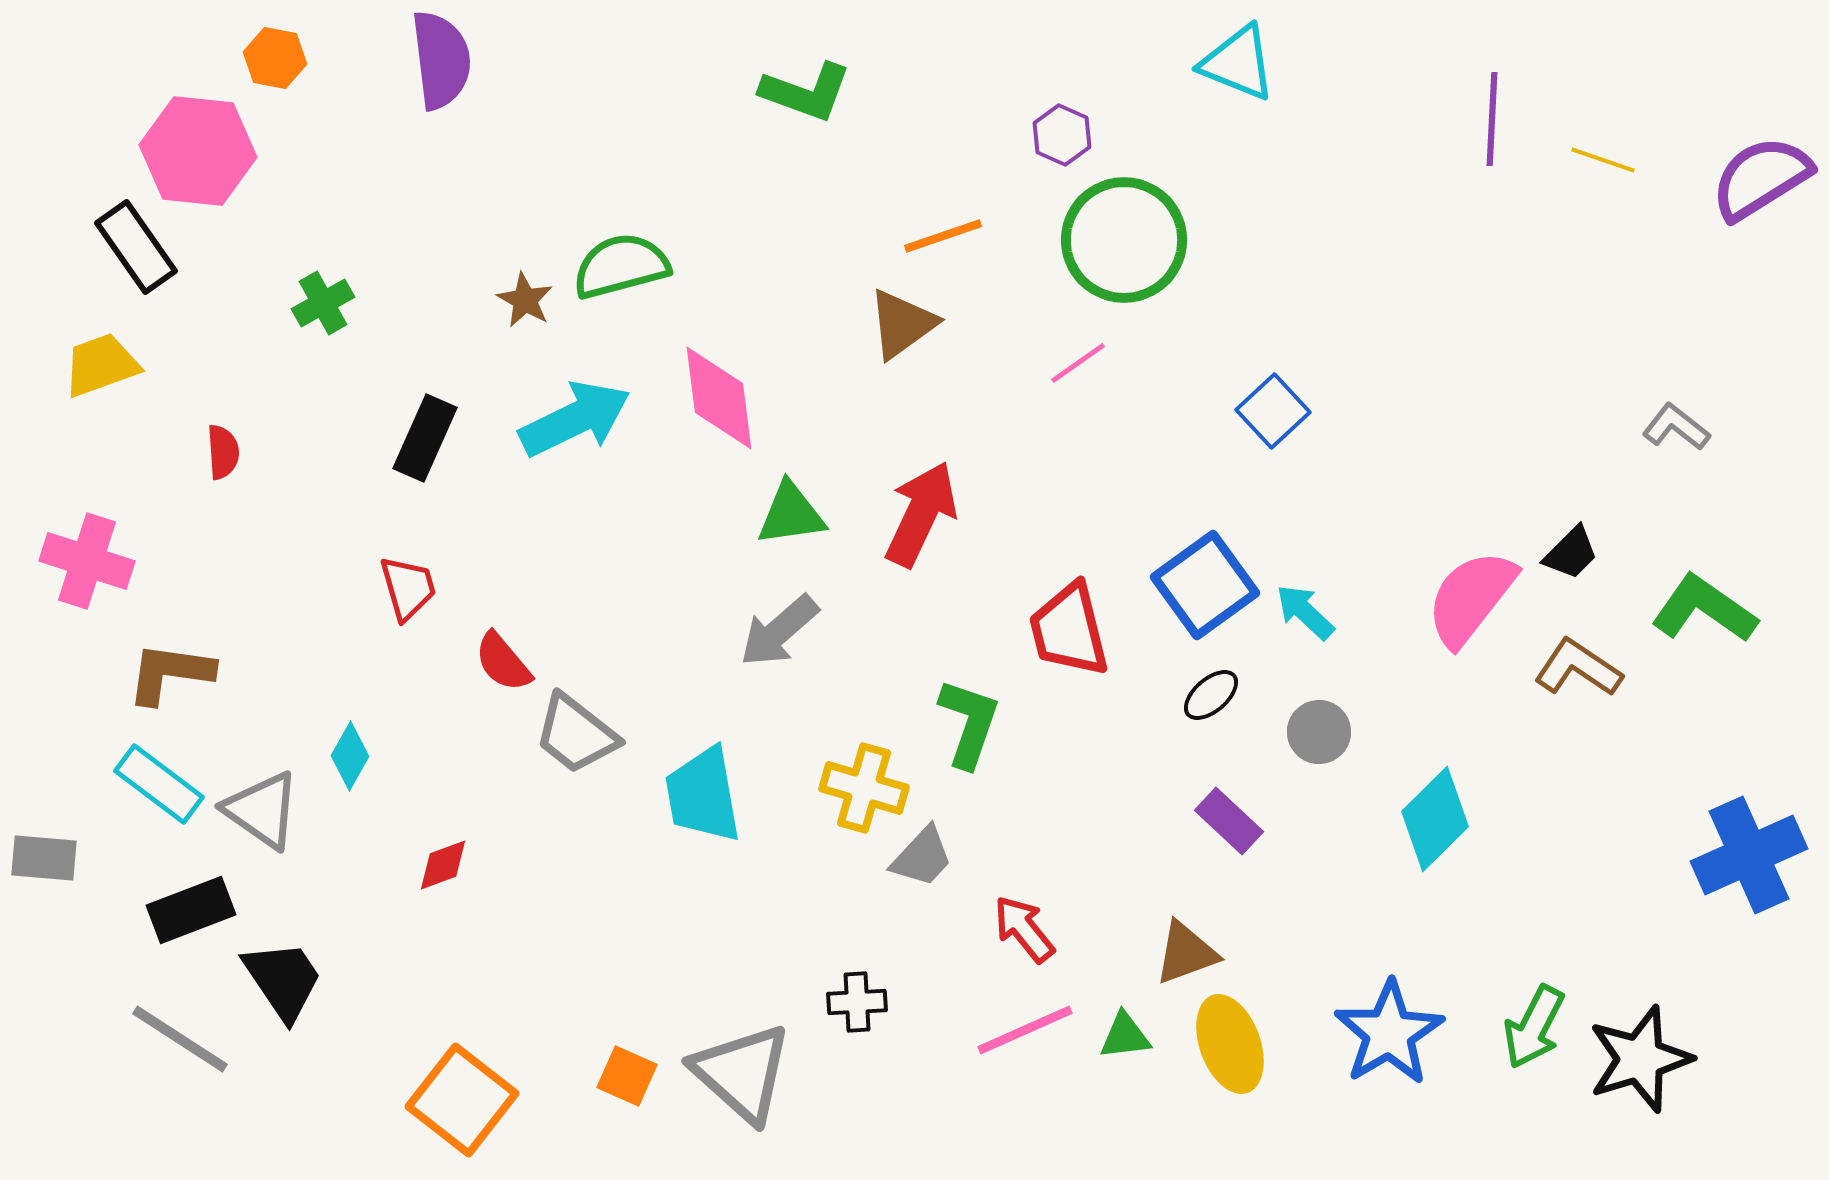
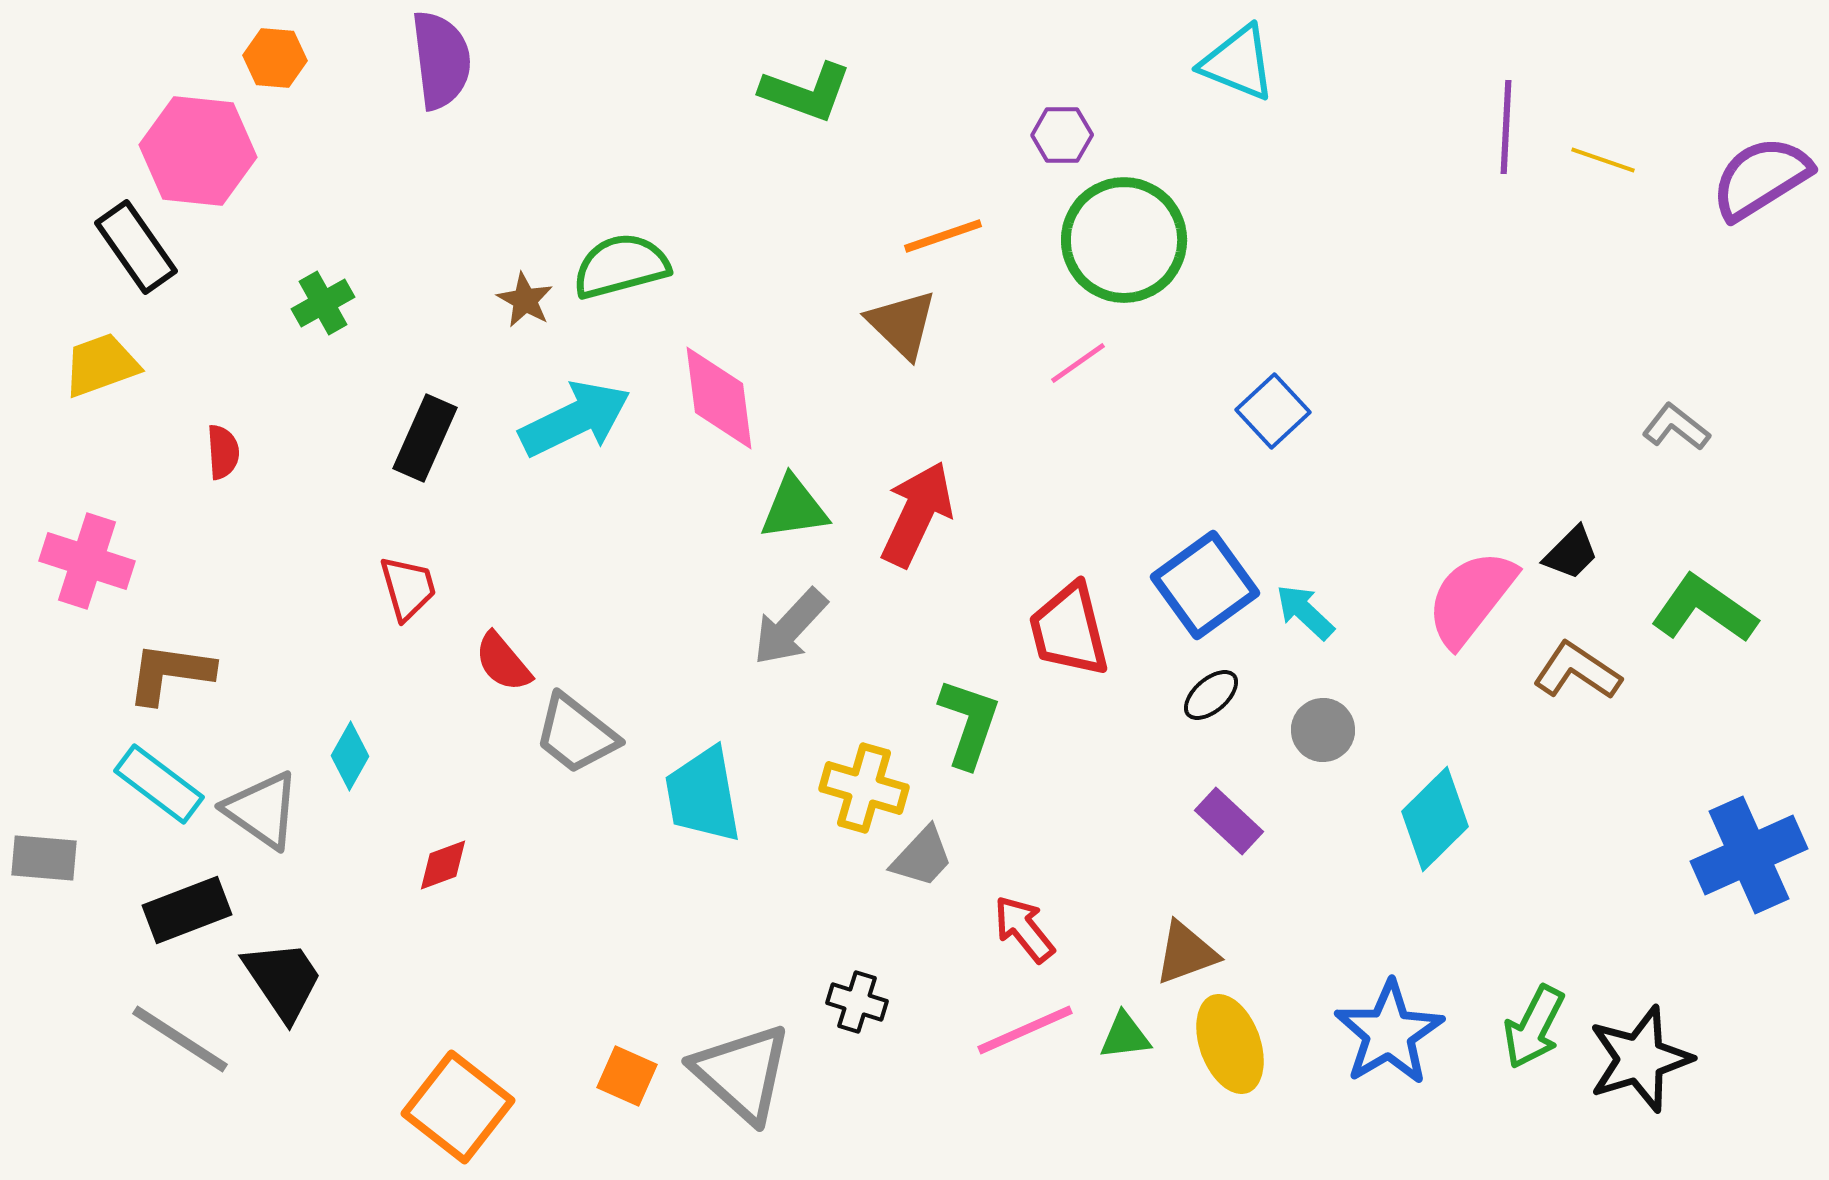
orange hexagon at (275, 58): rotated 6 degrees counterclockwise
purple line at (1492, 119): moved 14 px right, 8 px down
purple hexagon at (1062, 135): rotated 24 degrees counterclockwise
brown triangle at (902, 324): rotated 40 degrees counterclockwise
green triangle at (791, 514): moved 3 px right, 6 px up
red arrow at (921, 514): moved 4 px left
gray arrow at (779, 631): moved 11 px right, 4 px up; rotated 6 degrees counterclockwise
brown L-shape at (1578, 668): moved 1 px left, 3 px down
gray circle at (1319, 732): moved 4 px right, 2 px up
black rectangle at (191, 910): moved 4 px left
black cross at (857, 1002): rotated 20 degrees clockwise
orange square at (462, 1100): moved 4 px left, 7 px down
